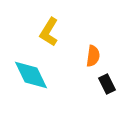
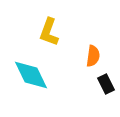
yellow L-shape: rotated 12 degrees counterclockwise
black rectangle: moved 1 px left
